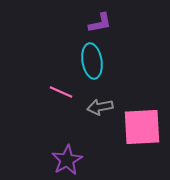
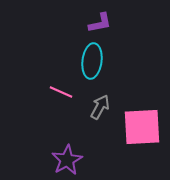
cyan ellipse: rotated 16 degrees clockwise
gray arrow: rotated 130 degrees clockwise
